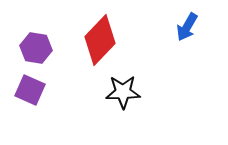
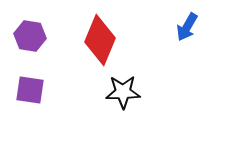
red diamond: rotated 21 degrees counterclockwise
purple hexagon: moved 6 px left, 12 px up
purple square: rotated 16 degrees counterclockwise
